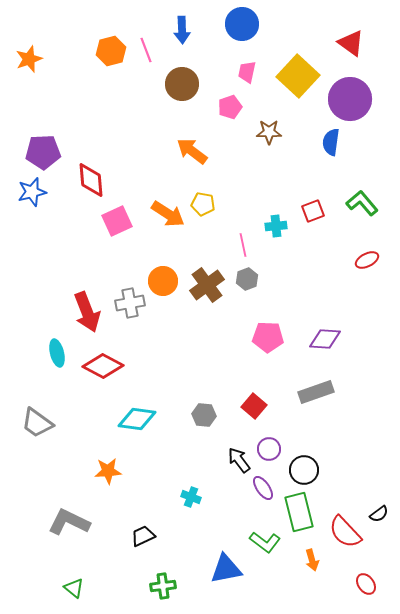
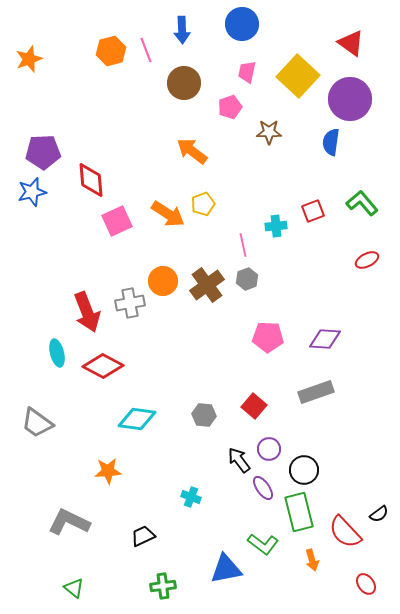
brown circle at (182, 84): moved 2 px right, 1 px up
yellow pentagon at (203, 204): rotated 30 degrees counterclockwise
green L-shape at (265, 542): moved 2 px left, 2 px down
